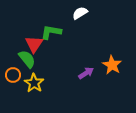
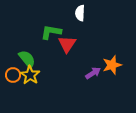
white semicircle: rotated 56 degrees counterclockwise
red triangle: moved 33 px right
orange star: rotated 24 degrees clockwise
purple arrow: moved 7 px right
yellow star: moved 4 px left, 8 px up
